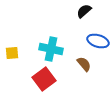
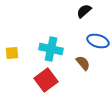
brown semicircle: moved 1 px left, 1 px up
red square: moved 2 px right, 1 px down
